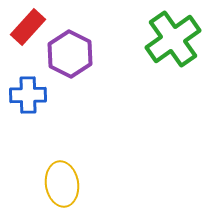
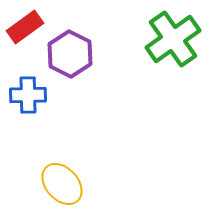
red rectangle: moved 3 px left; rotated 12 degrees clockwise
yellow ellipse: rotated 33 degrees counterclockwise
